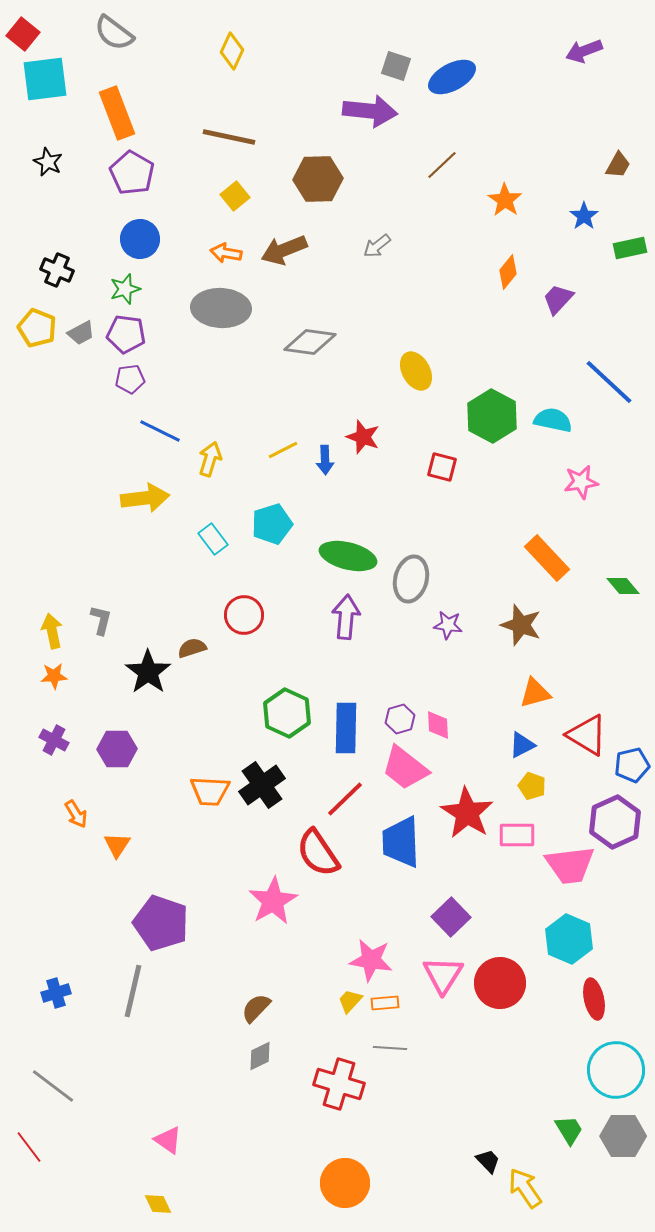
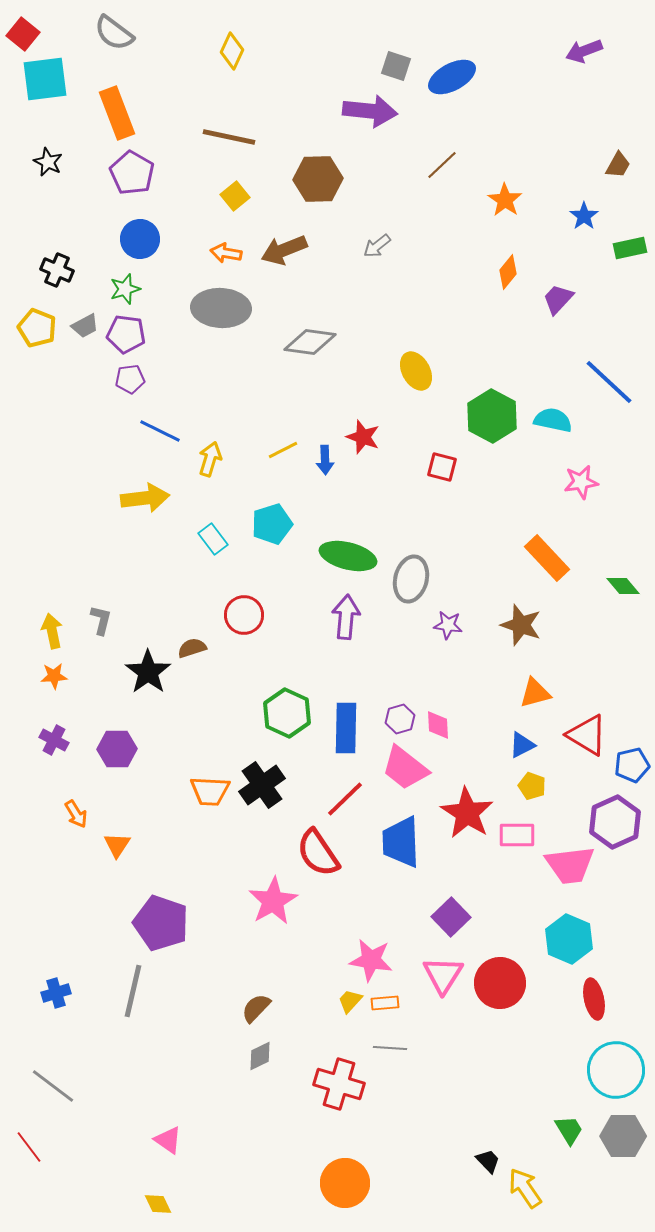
gray trapezoid at (81, 333): moved 4 px right, 7 px up
